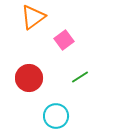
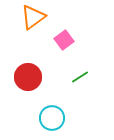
red circle: moved 1 px left, 1 px up
cyan circle: moved 4 px left, 2 px down
